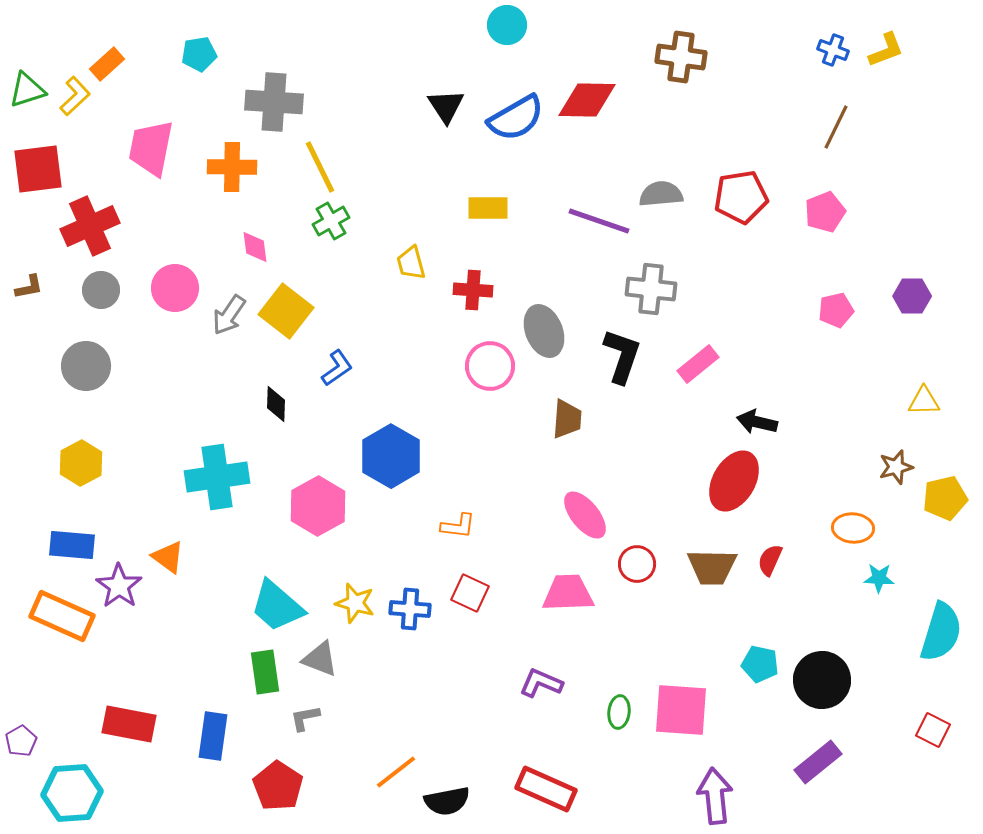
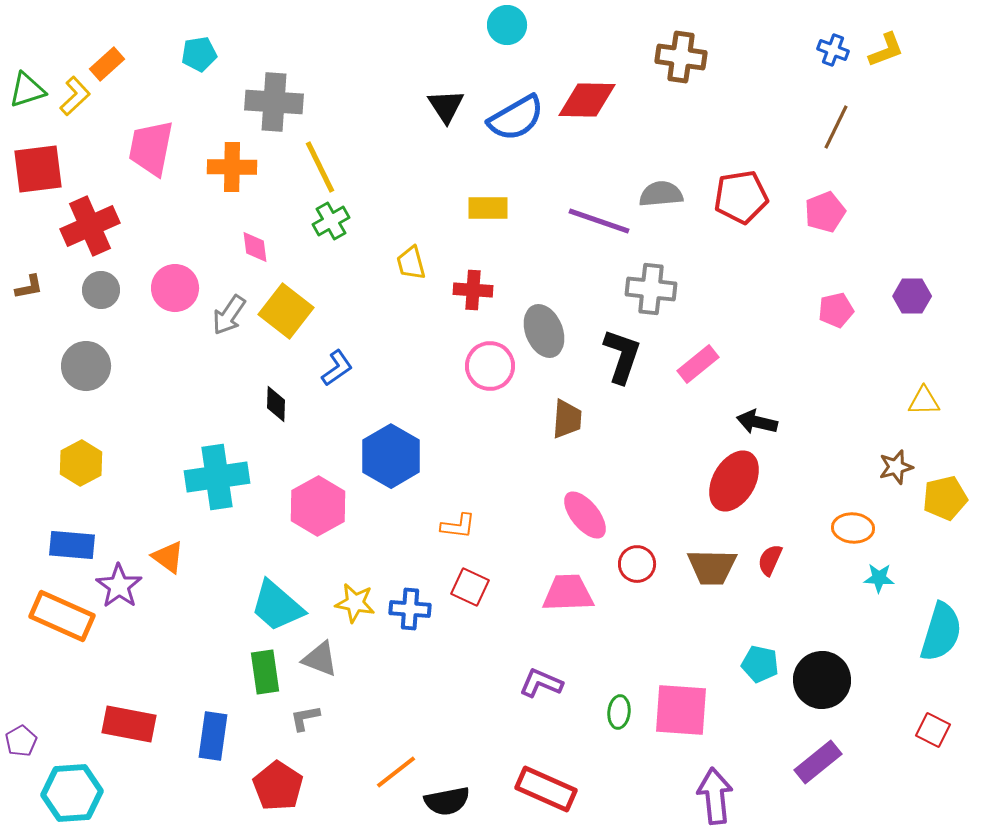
red square at (470, 593): moved 6 px up
yellow star at (355, 603): rotated 6 degrees counterclockwise
